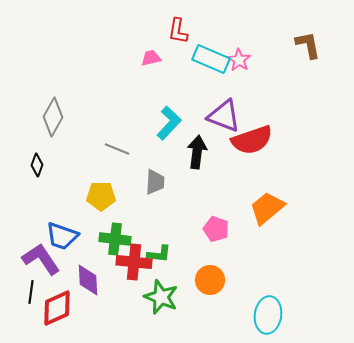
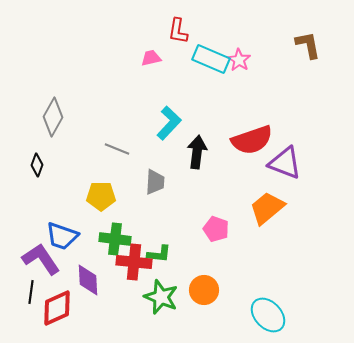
purple triangle: moved 61 px right, 47 px down
orange circle: moved 6 px left, 10 px down
cyan ellipse: rotated 51 degrees counterclockwise
